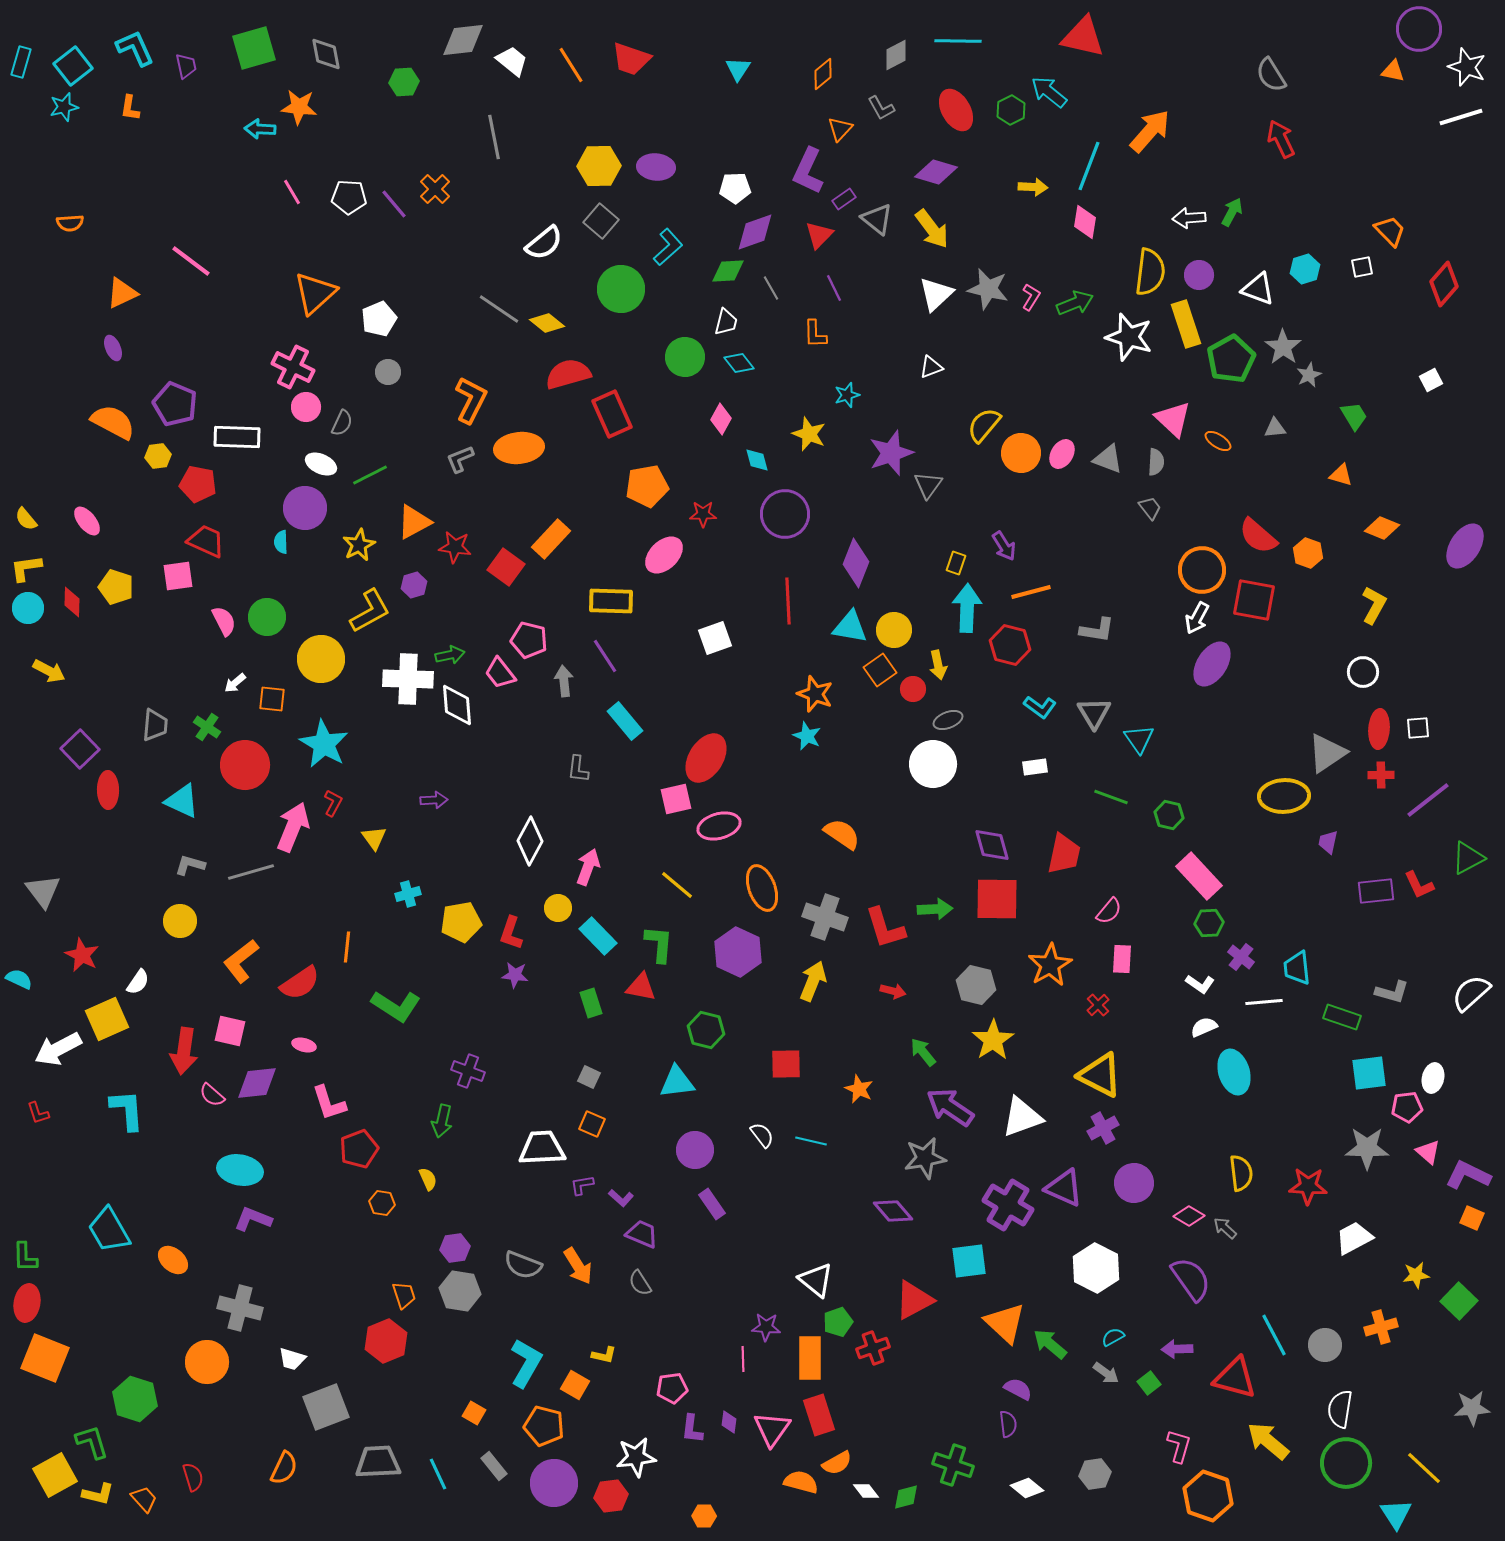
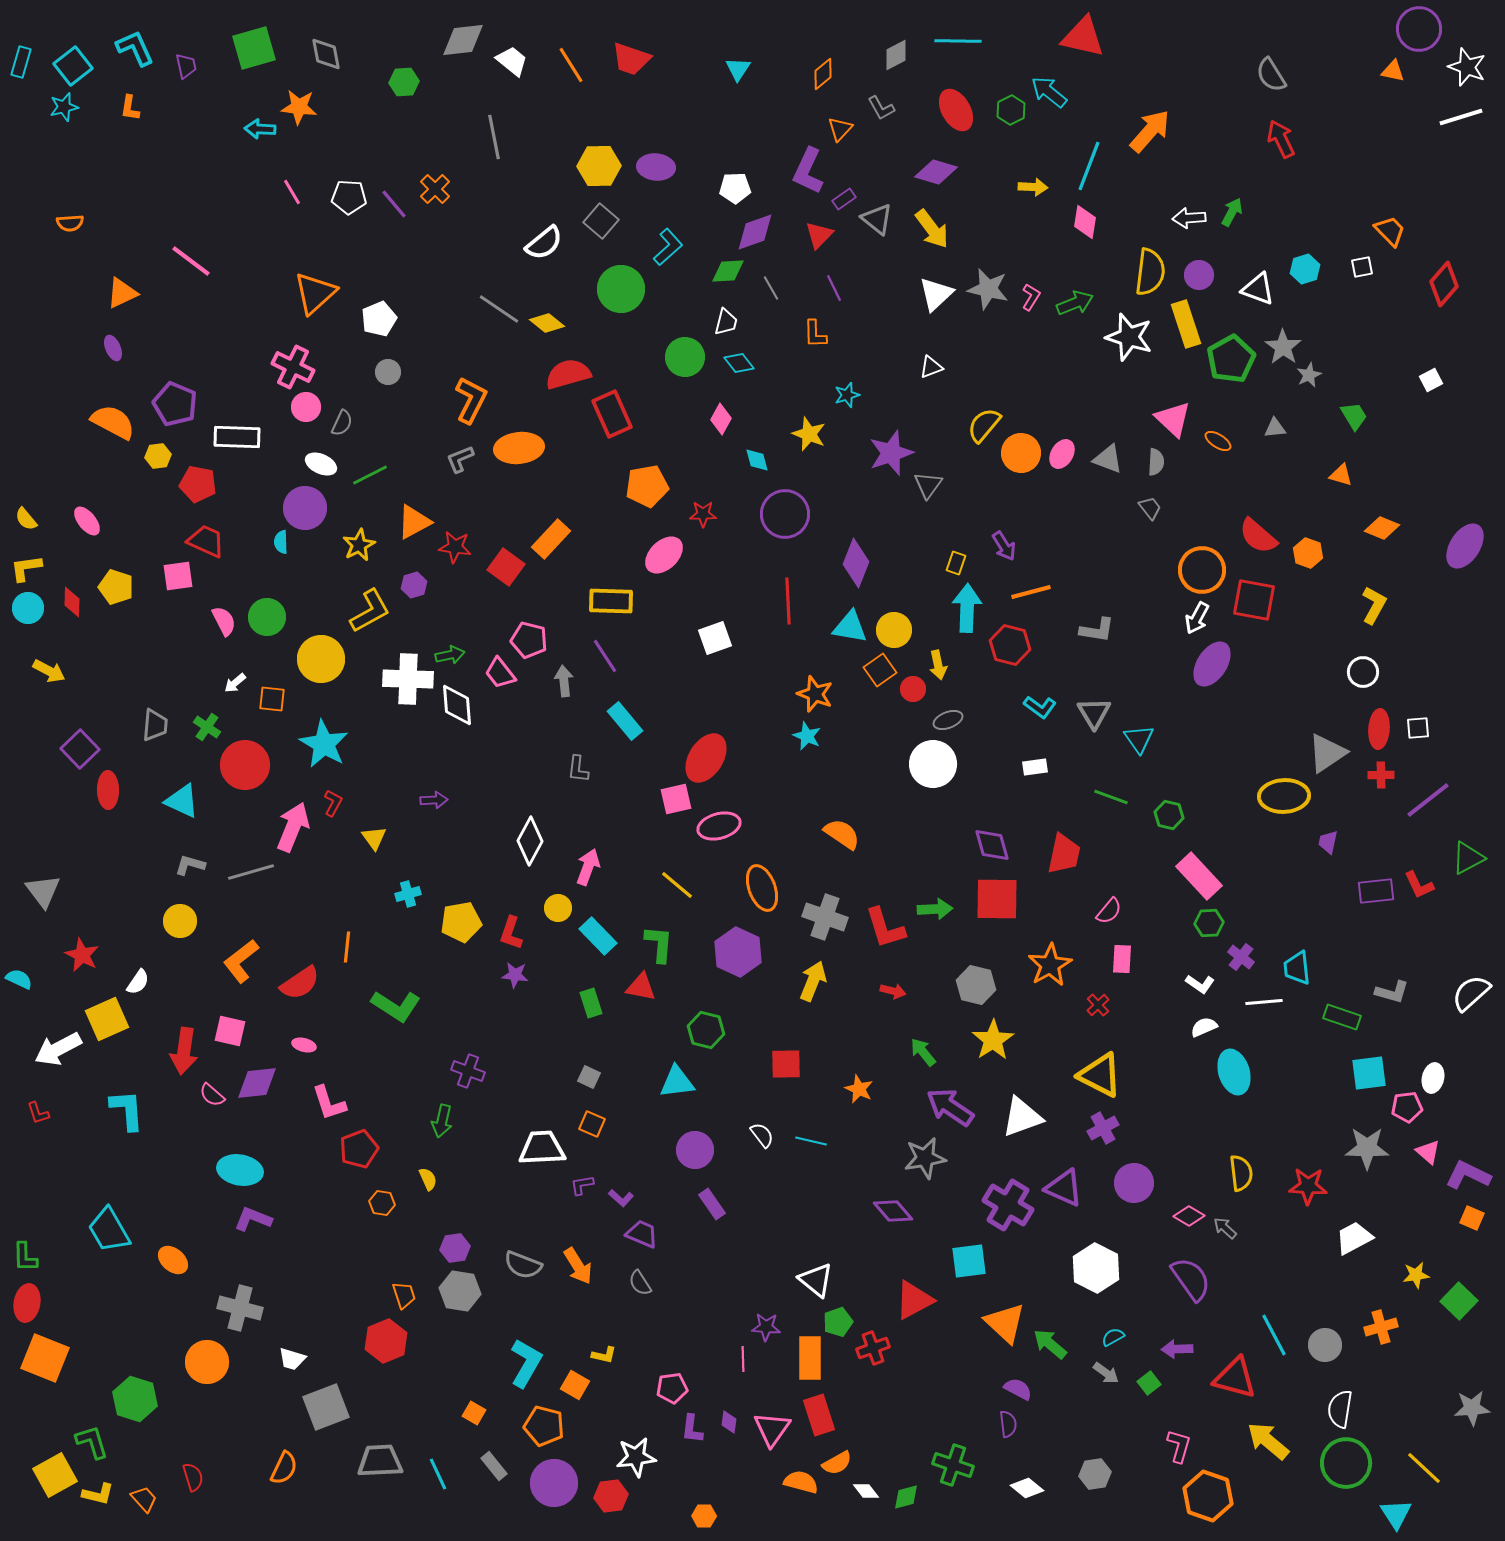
gray trapezoid at (378, 1462): moved 2 px right, 1 px up
